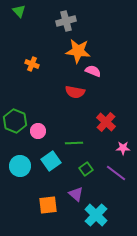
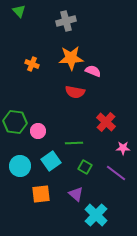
orange star: moved 7 px left, 7 px down; rotated 10 degrees counterclockwise
green hexagon: moved 1 px down; rotated 15 degrees counterclockwise
green square: moved 1 px left, 2 px up; rotated 24 degrees counterclockwise
orange square: moved 7 px left, 11 px up
